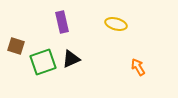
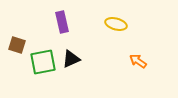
brown square: moved 1 px right, 1 px up
green square: rotated 8 degrees clockwise
orange arrow: moved 6 px up; rotated 24 degrees counterclockwise
